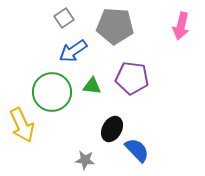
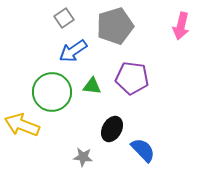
gray pentagon: rotated 21 degrees counterclockwise
yellow arrow: rotated 136 degrees clockwise
blue semicircle: moved 6 px right
gray star: moved 2 px left, 3 px up
